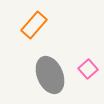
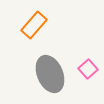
gray ellipse: moved 1 px up
